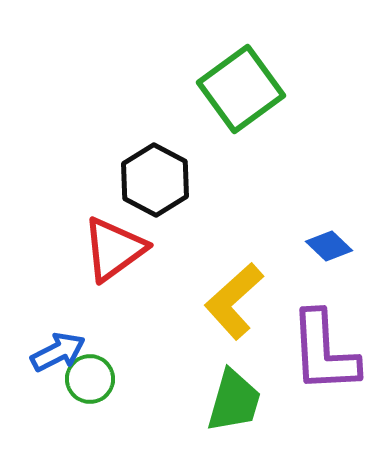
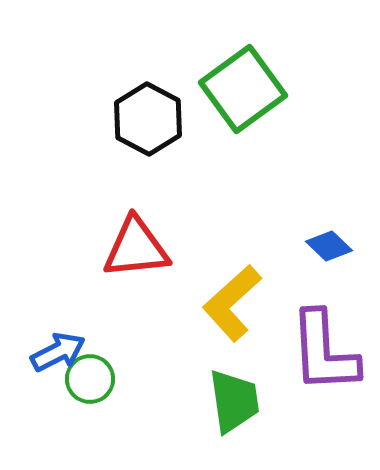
green square: moved 2 px right
black hexagon: moved 7 px left, 61 px up
red triangle: moved 22 px right, 1 px up; rotated 30 degrees clockwise
yellow L-shape: moved 2 px left, 2 px down
green trapezoid: rotated 24 degrees counterclockwise
